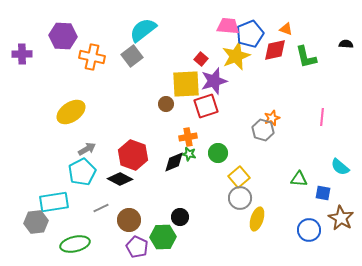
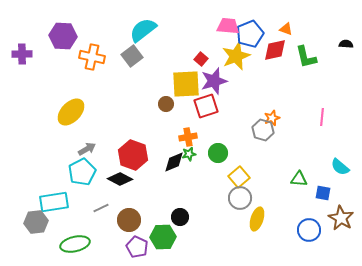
yellow ellipse at (71, 112): rotated 12 degrees counterclockwise
green star at (189, 154): rotated 24 degrees counterclockwise
